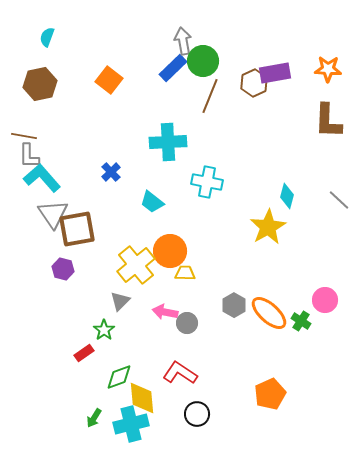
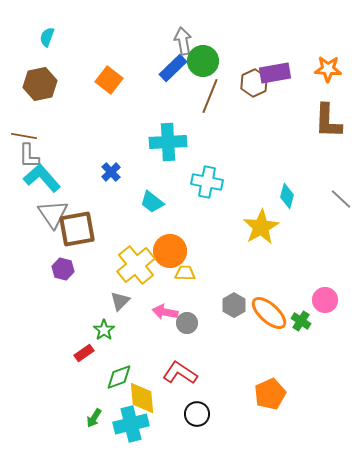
gray line at (339, 200): moved 2 px right, 1 px up
yellow star at (268, 227): moved 7 px left
